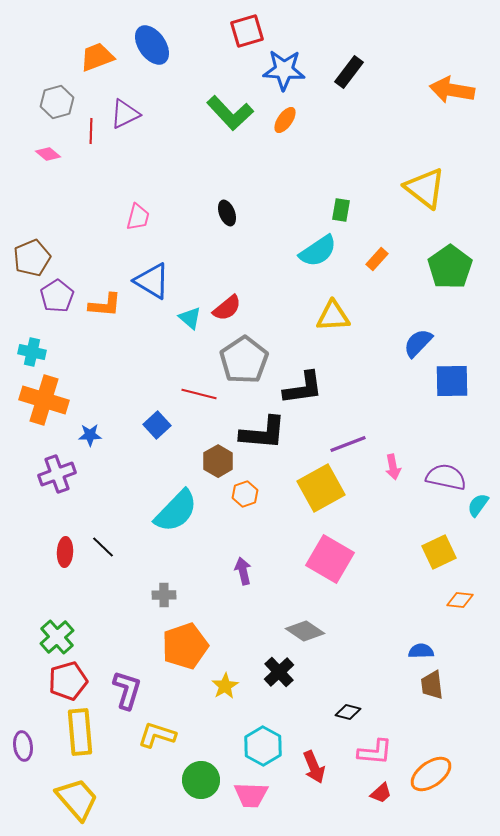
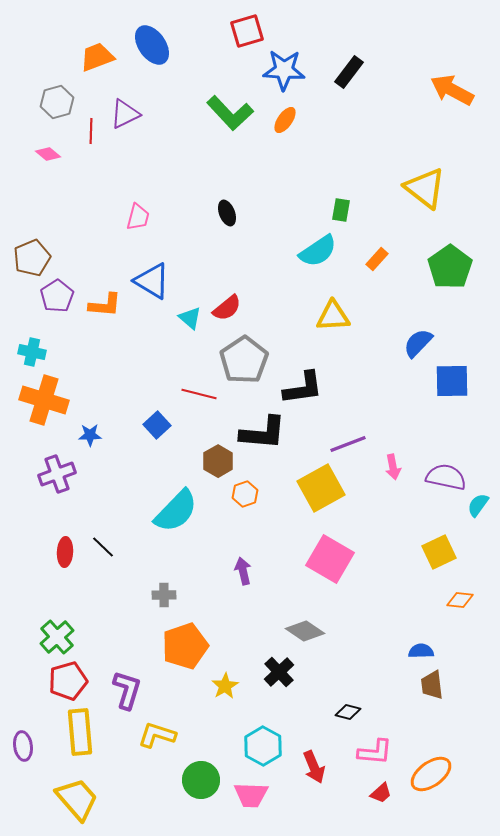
orange arrow at (452, 90): rotated 18 degrees clockwise
